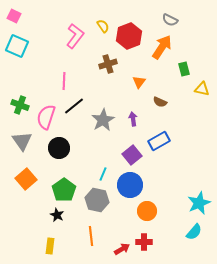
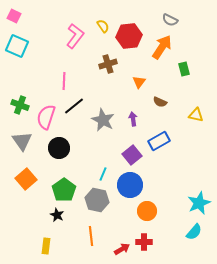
red hexagon: rotated 15 degrees clockwise
yellow triangle: moved 6 px left, 26 px down
gray star: rotated 15 degrees counterclockwise
yellow rectangle: moved 4 px left
